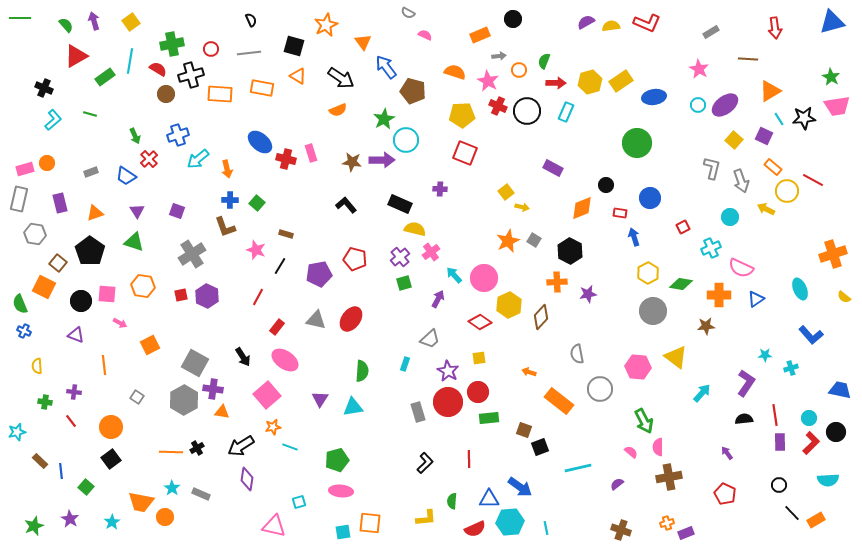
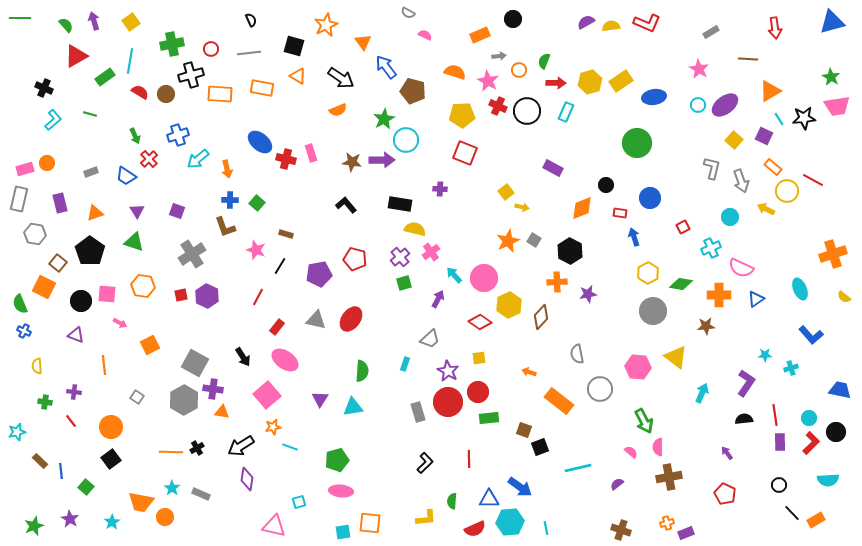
red semicircle at (158, 69): moved 18 px left, 23 px down
black rectangle at (400, 204): rotated 15 degrees counterclockwise
cyan arrow at (702, 393): rotated 18 degrees counterclockwise
